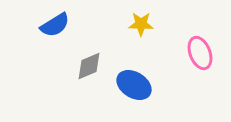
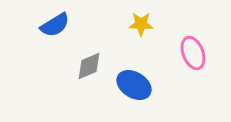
pink ellipse: moved 7 px left
